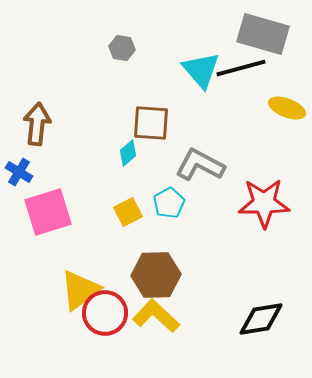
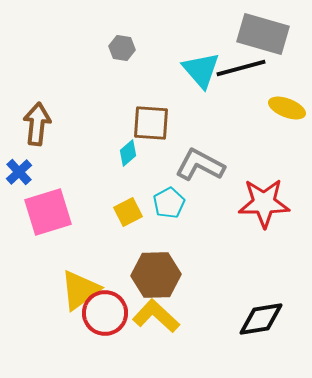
blue cross: rotated 16 degrees clockwise
